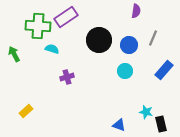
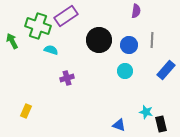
purple rectangle: moved 1 px up
green cross: rotated 15 degrees clockwise
gray line: moved 1 px left, 2 px down; rotated 21 degrees counterclockwise
cyan semicircle: moved 1 px left, 1 px down
green arrow: moved 2 px left, 13 px up
blue rectangle: moved 2 px right
purple cross: moved 1 px down
yellow rectangle: rotated 24 degrees counterclockwise
